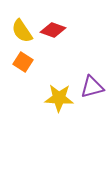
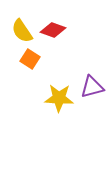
orange square: moved 7 px right, 3 px up
